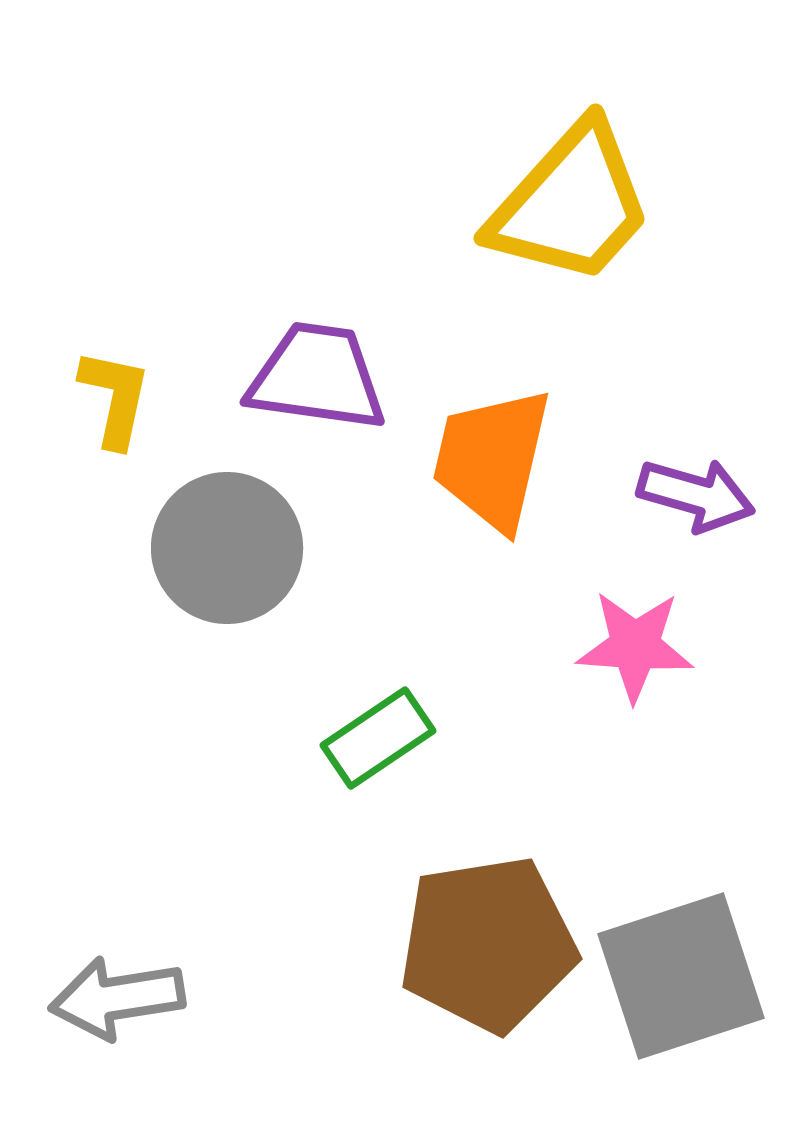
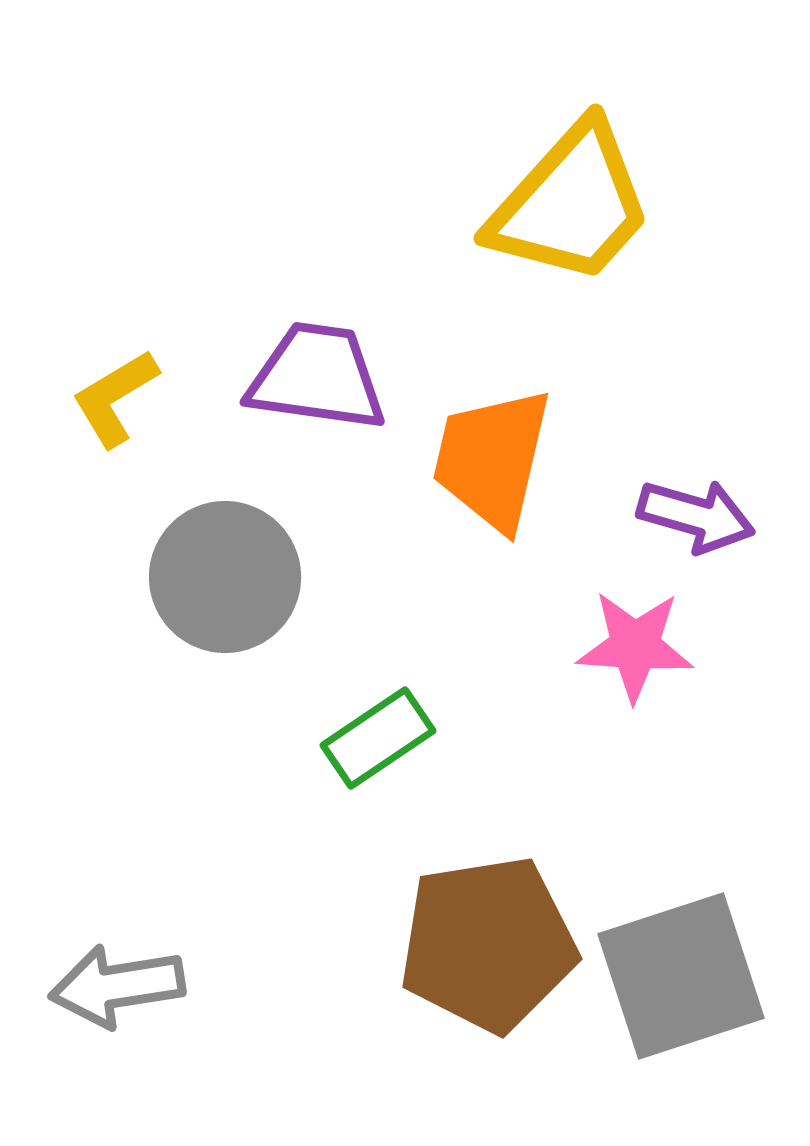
yellow L-shape: rotated 133 degrees counterclockwise
purple arrow: moved 21 px down
gray circle: moved 2 px left, 29 px down
gray arrow: moved 12 px up
